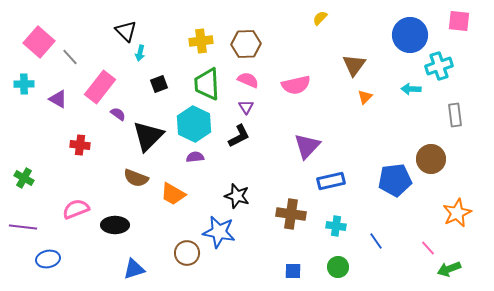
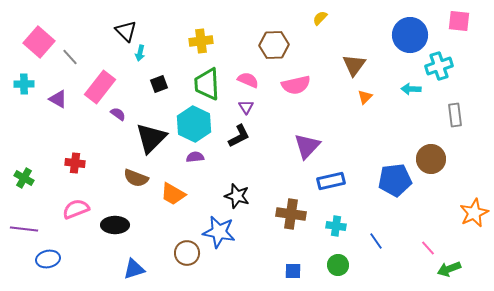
brown hexagon at (246, 44): moved 28 px right, 1 px down
black triangle at (148, 136): moved 3 px right, 2 px down
red cross at (80, 145): moved 5 px left, 18 px down
orange star at (457, 213): moved 17 px right
purple line at (23, 227): moved 1 px right, 2 px down
green circle at (338, 267): moved 2 px up
